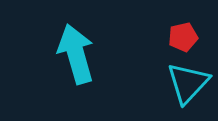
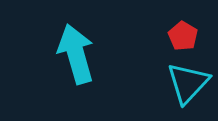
red pentagon: moved 1 px up; rotated 28 degrees counterclockwise
